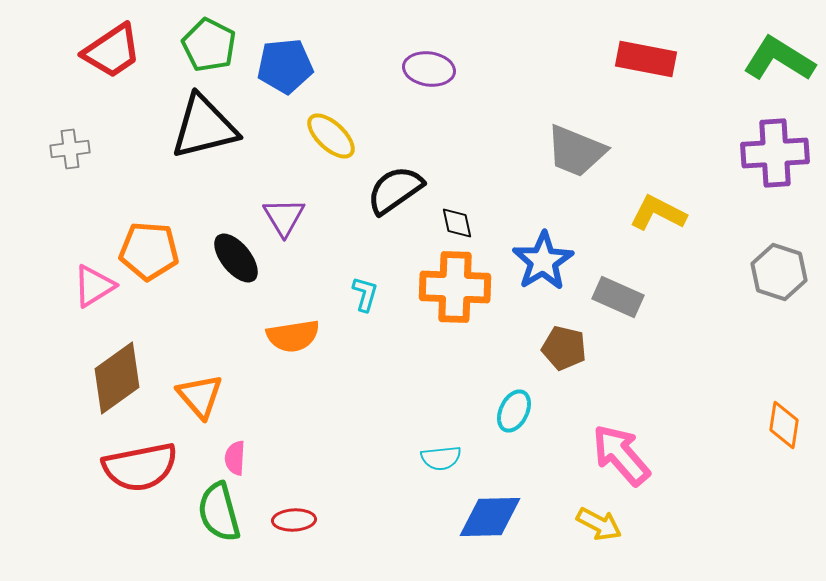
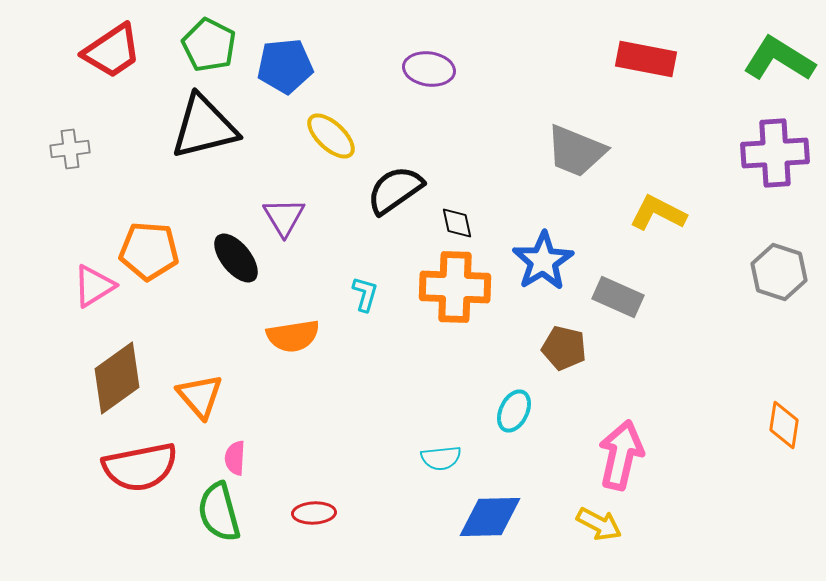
pink arrow: rotated 54 degrees clockwise
red ellipse: moved 20 px right, 7 px up
